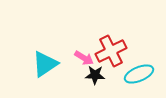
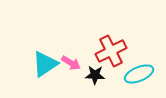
pink arrow: moved 13 px left, 5 px down
